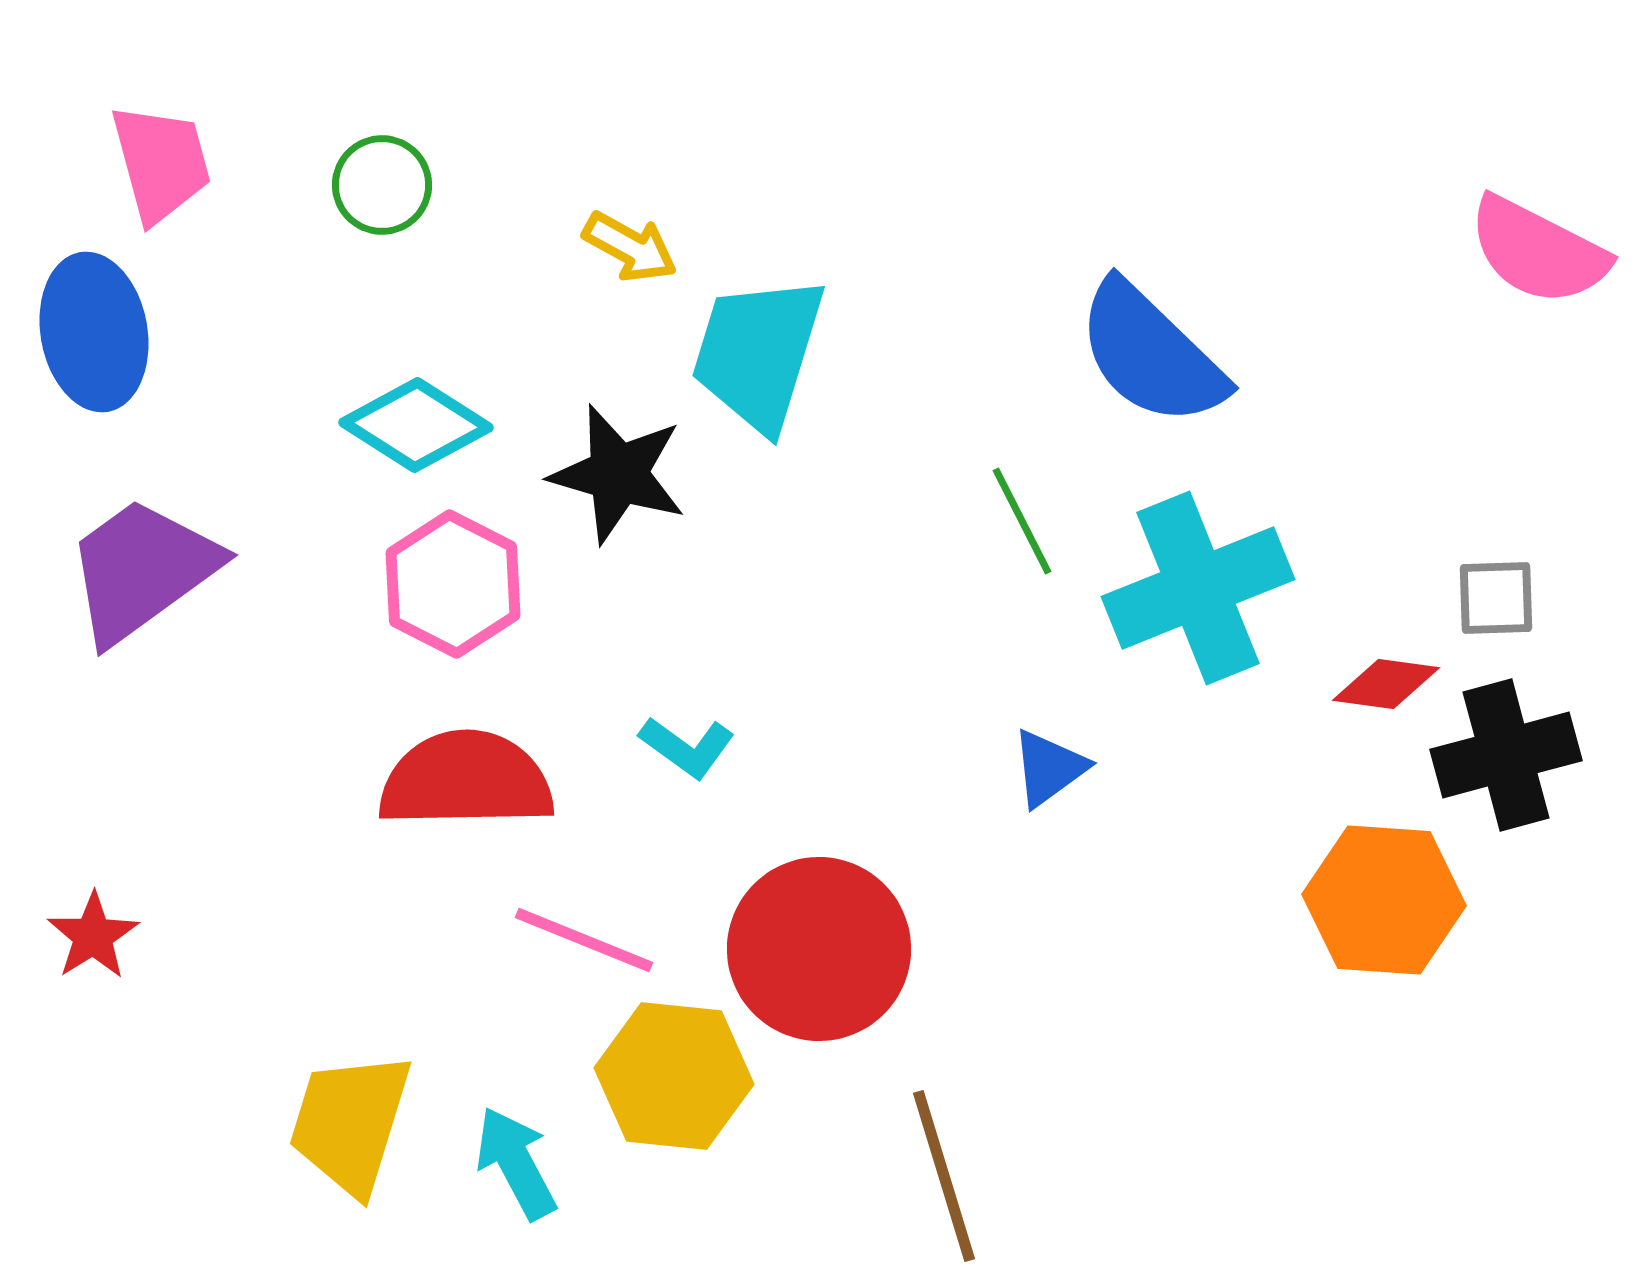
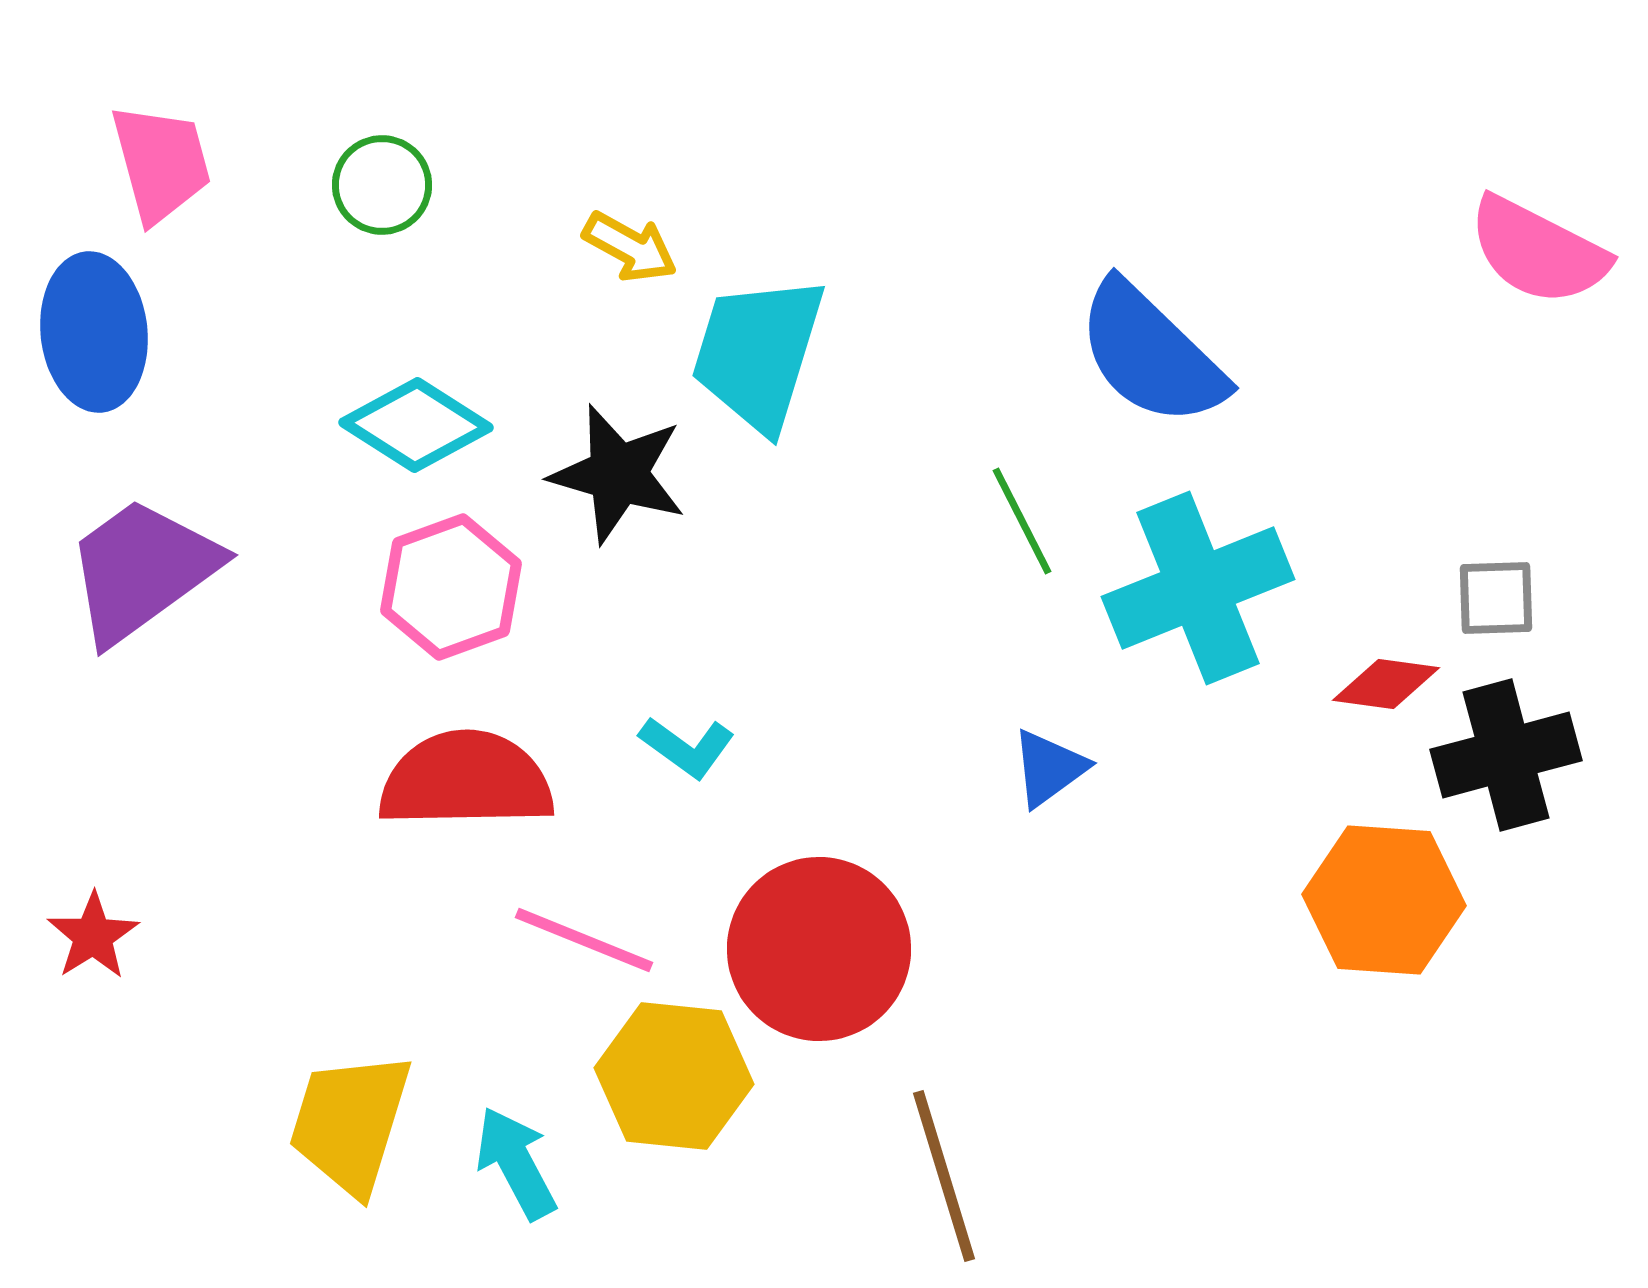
blue ellipse: rotated 4 degrees clockwise
pink hexagon: moved 2 px left, 3 px down; rotated 13 degrees clockwise
